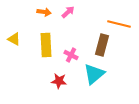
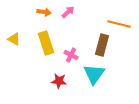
yellow rectangle: moved 2 px up; rotated 15 degrees counterclockwise
cyan triangle: rotated 15 degrees counterclockwise
